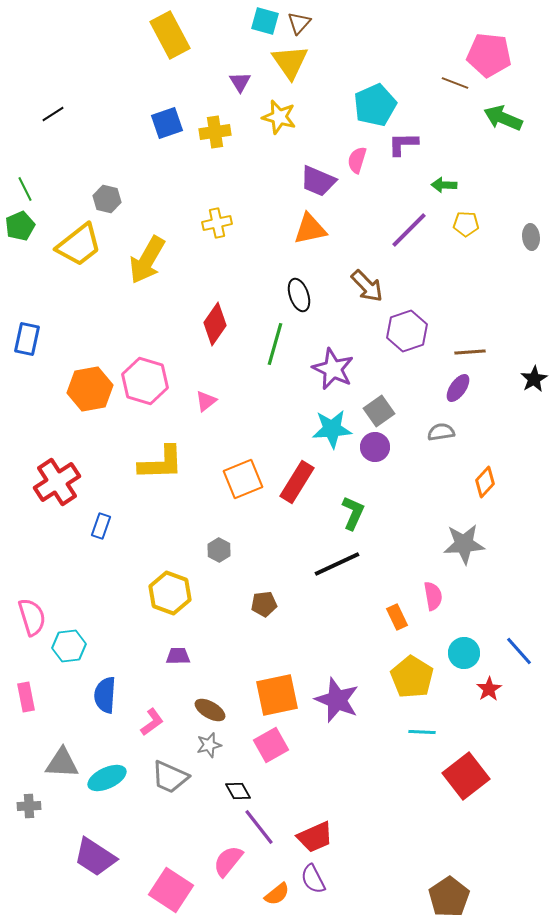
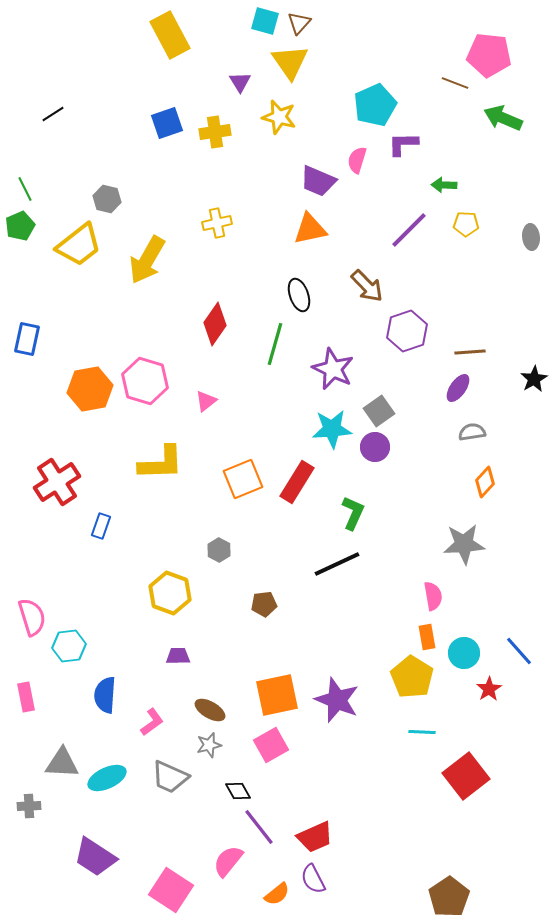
gray semicircle at (441, 432): moved 31 px right
orange rectangle at (397, 617): moved 30 px right, 20 px down; rotated 15 degrees clockwise
